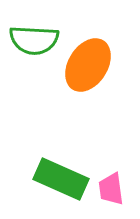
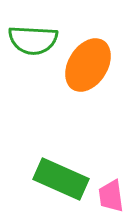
green semicircle: moved 1 px left
pink trapezoid: moved 7 px down
